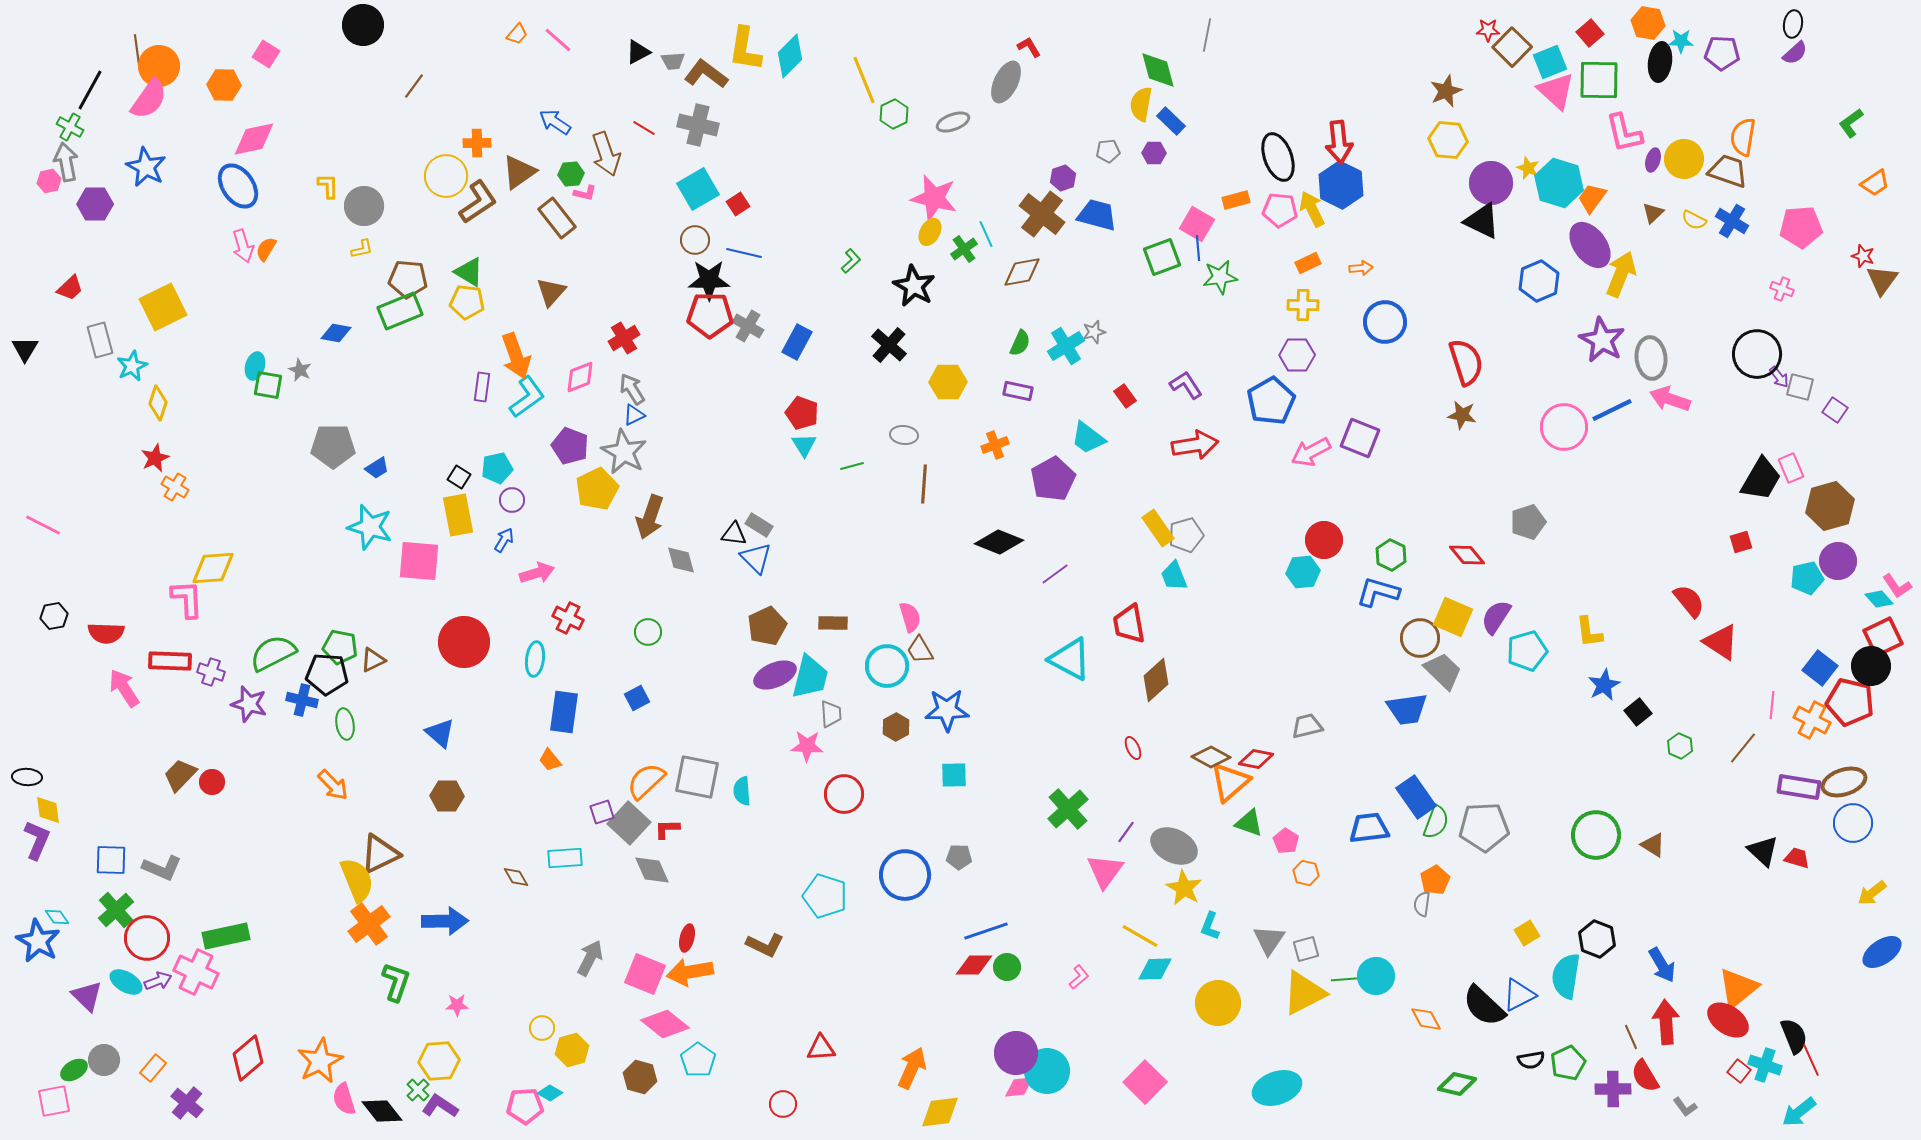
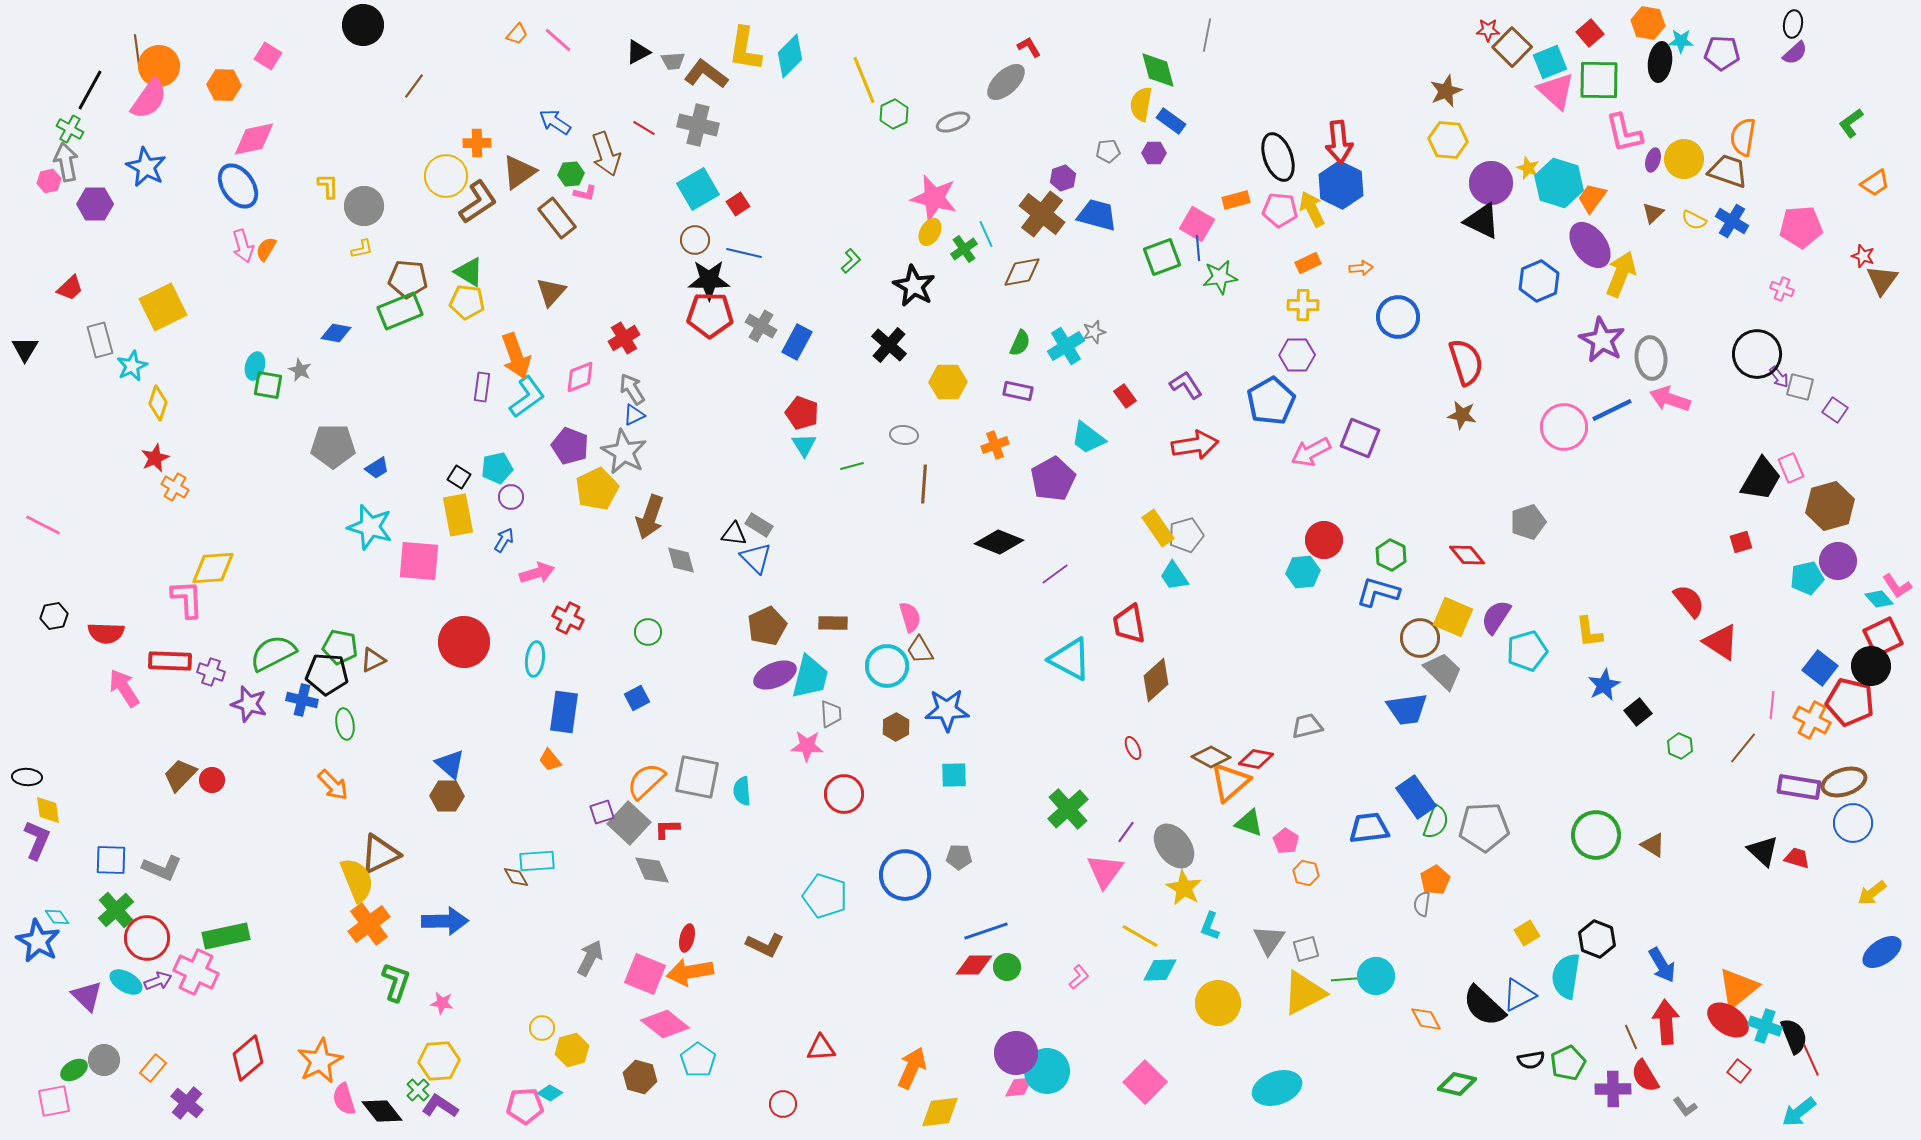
pink square at (266, 54): moved 2 px right, 2 px down
gray ellipse at (1006, 82): rotated 21 degrees clockwise
blue rectangle at (1171, 121): rotated 8 degrees counterclockwise
green cross at (70, 127): moved 2 px down
blue circle at (1385, 322): moved 13 px right, 5 px up
gray cross at (748, 326): moved 13 px right
purple circle at (512, 500): moved 1 px left, 3 px up
cyan trapezoid at (1174, 576): rotated 12 degrees counterclockwise
blue triangle at (440, 733): moved 10 px right, 31 px down
red circle at (212, 782): moved 2 px up
gray ellipse at (1174, 846): rotated 27 degrees clockwise
cyan rectangle at (565, 858): moved 28 px left, 3 px down
cyan diamond at (1155, 969): moved 5 px right, 1 px down
pink star at (457, 1005): moved 15 px left, 2 px up; rotated 10 degrees clockwise
cyan cross at (1765, 1065): moved 39 px up
